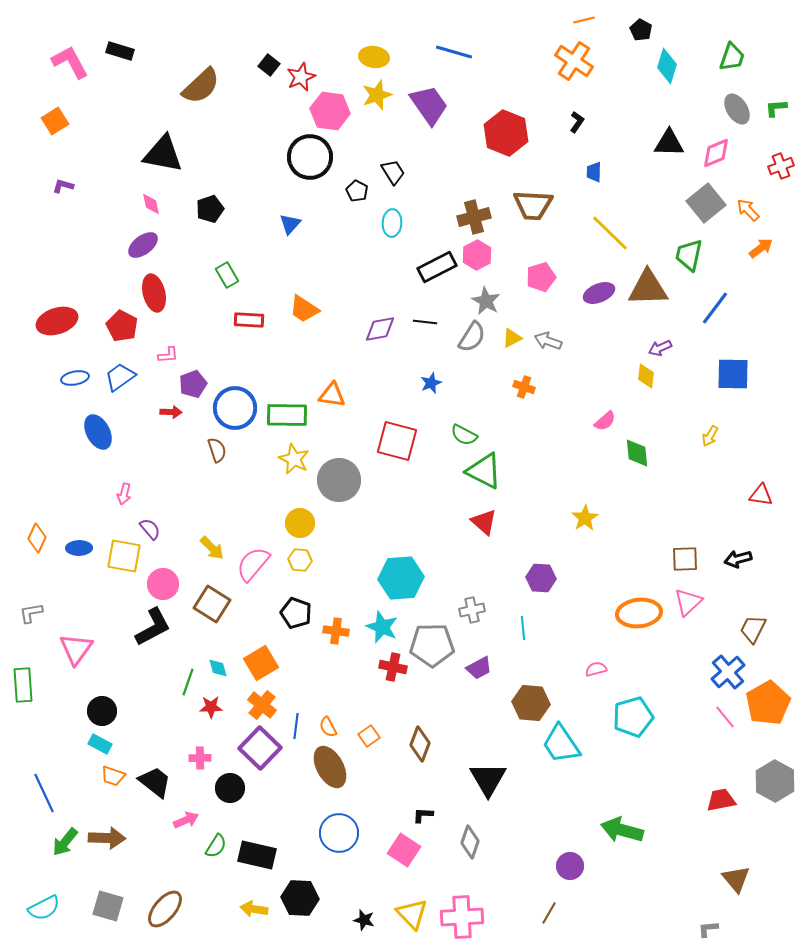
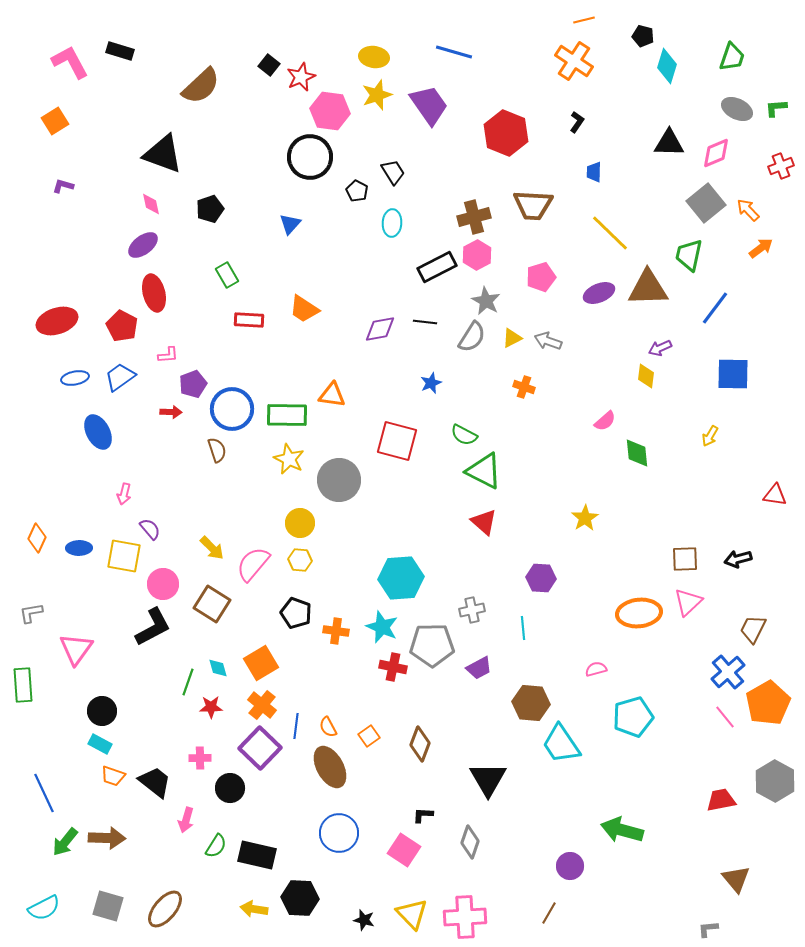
black pentagon at (641, 30): moved 2 px right, 6 px down; rotated 15 degrees counterclockwise
gray ellipse at (737, 109): rotated 32 degrees counterclockwise
black triangle at (163, 154): rotated 9 degrees clockwise
blue circle at (235, 408): moved 3 px left, 1 px down
yellow star at (294, 459): moved 5 px left
red triangle at (761, 495): moved 14 px right
pink arrow at (186, 820): rotated 130 degrees clockwise
pink cross at (462, 917): moved 3 px right
